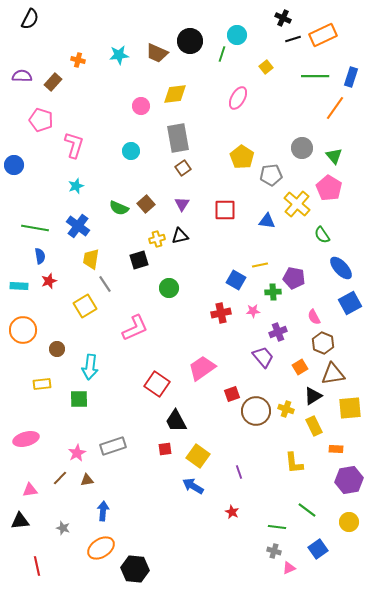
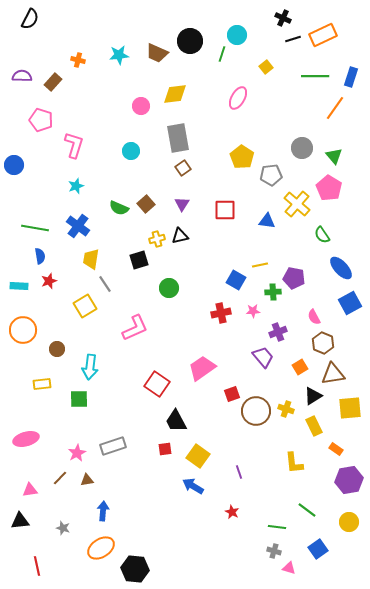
orange rectangle at (336, 449): rotated 32 degrees clockwise
pink triangle at (289, 568): rotated 40 degrees clockwise
